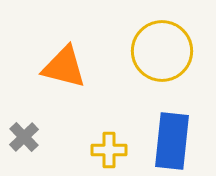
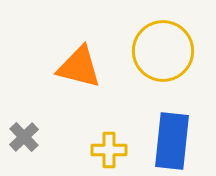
yellow circle: moved 1 px right
orange triangle: moved 15 px right
